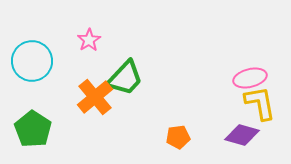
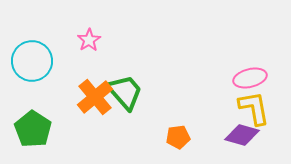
green trapezoid: moved 14 px down; rotated 84 degrees counterclockwise
yellow L-shape: moved 6 px left, 5 px down
